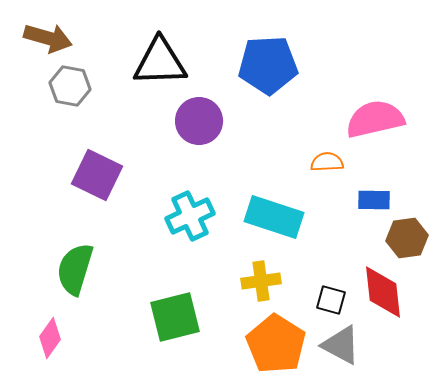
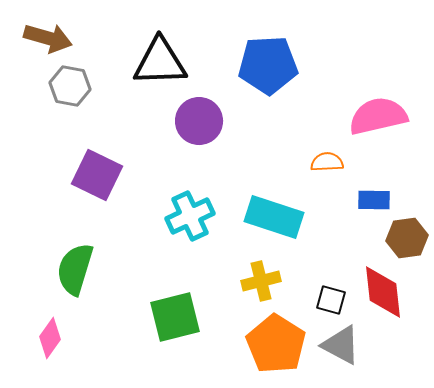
pink semicircle: moved 3 px right, 3 px up
yellow cross: rotated 6 degrees counterclockwise
